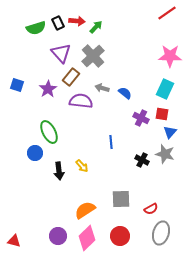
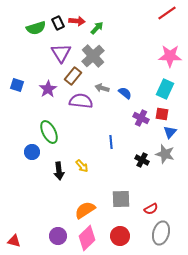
green arrow: moved 1 px right, 1 px down
purple triangle: rotated 10 degrees clockwise
brown rectangle: moved 2 px right, 1 px up
blue circle: moved 3 px left, 1 px up
